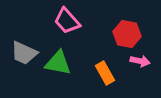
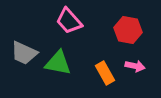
pink trapezoid: moved 2 px right
red hexagon: moved 1 px right, 4 px up
pink arrow: moved 5 px left, 5 px down
